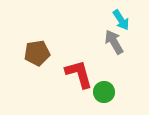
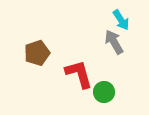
brown pentagon: rotated 10 degrees counterclockwise
